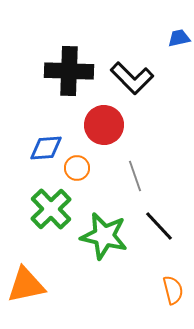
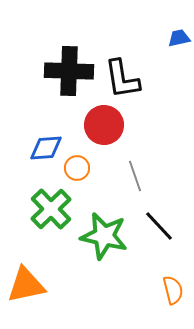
black L-shape: moved 10 px left, 1 px down; rotated 36 degrees clockwise
